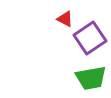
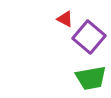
purple square: moved 1 px left, 1 px up; rotated 16 degrees counterclockwise
